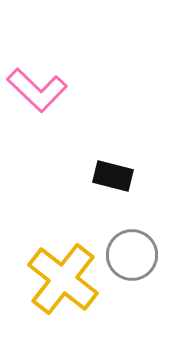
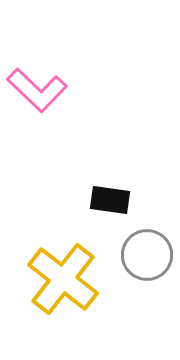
black rectangle: moved 3 px left, 24 px down; rotated 6 degrees counterclockwise
gray circle: moved 15 px right
